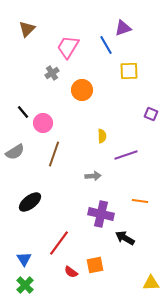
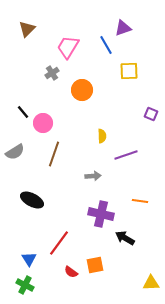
black ellipse: moved 2 px right, 2 px up; rotated 65 degrees clockwise
blue triangle: moved 5 px right
green cross: rotated 18 degrees counterclockwise
